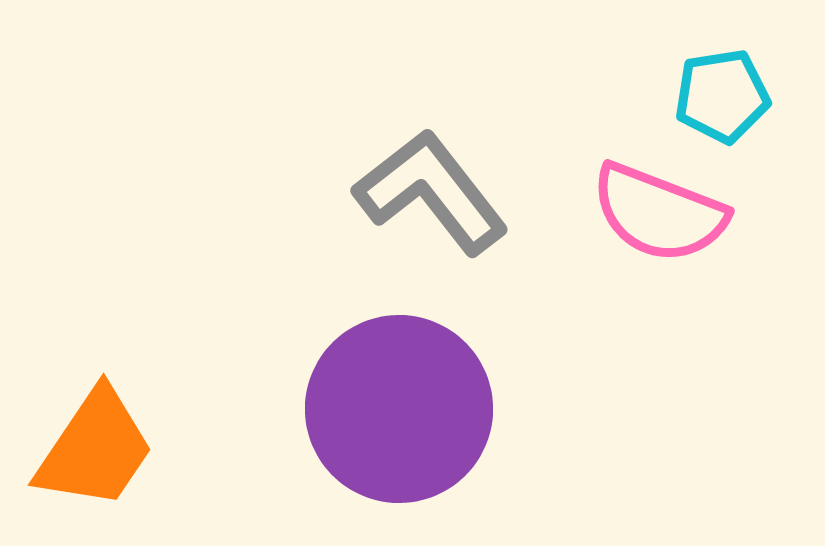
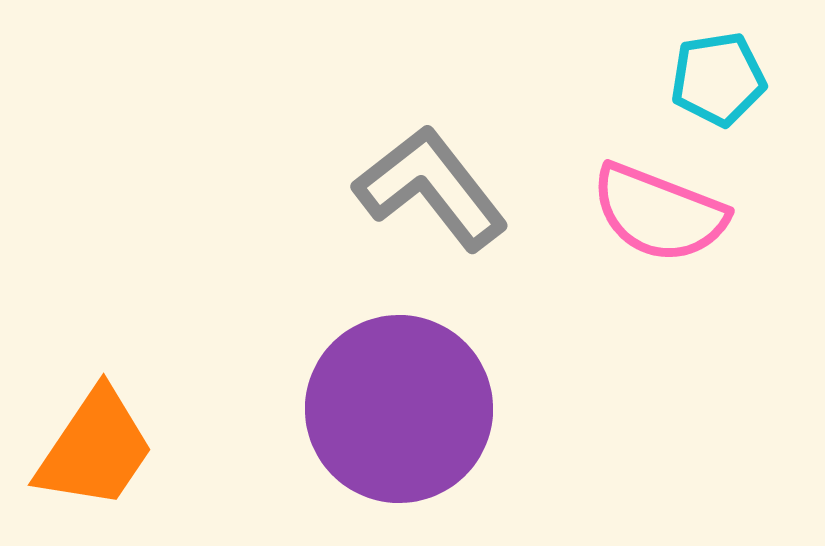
cyan pentagon: moved 4 px left, 17 px up
gray L-shape: moved 4 px up
